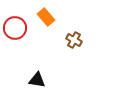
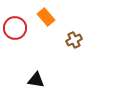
brown cross: rotated 35 degrees clockwise
black triangle: moved 1 px left
